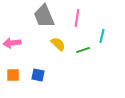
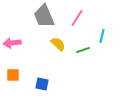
pink line: rotated 24 degrees clockwise
blue square: moved 4 px right, 9 px down
